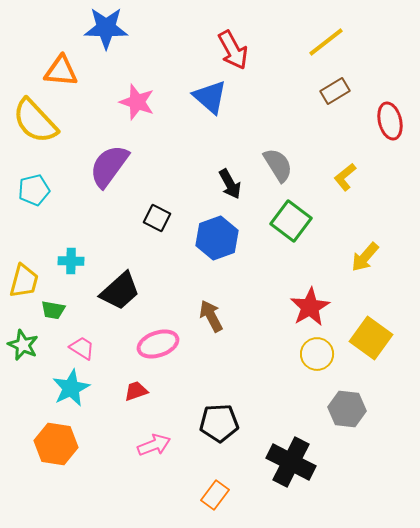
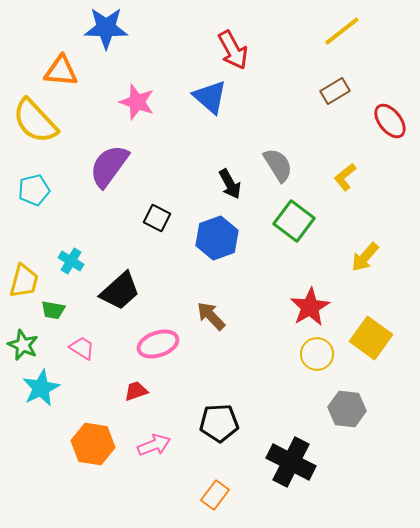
yellow line: moved 16 px right, 11 px up
red ellipse: rotated 24 degrees counterclockwise
green square: moved 3 px right
cyan cross: rotated 30 degrees clockwise
brown arrow: rotated 16 degrees counterclockwise
cyan star: moved 30 px left
orange hexagon: moved 37 px right
